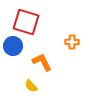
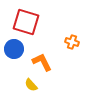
orange cross: rotated 16 degrees clockwise
blue circle: moved 1 px right, 3 px down
yellow semicircle: moved 1 px up
